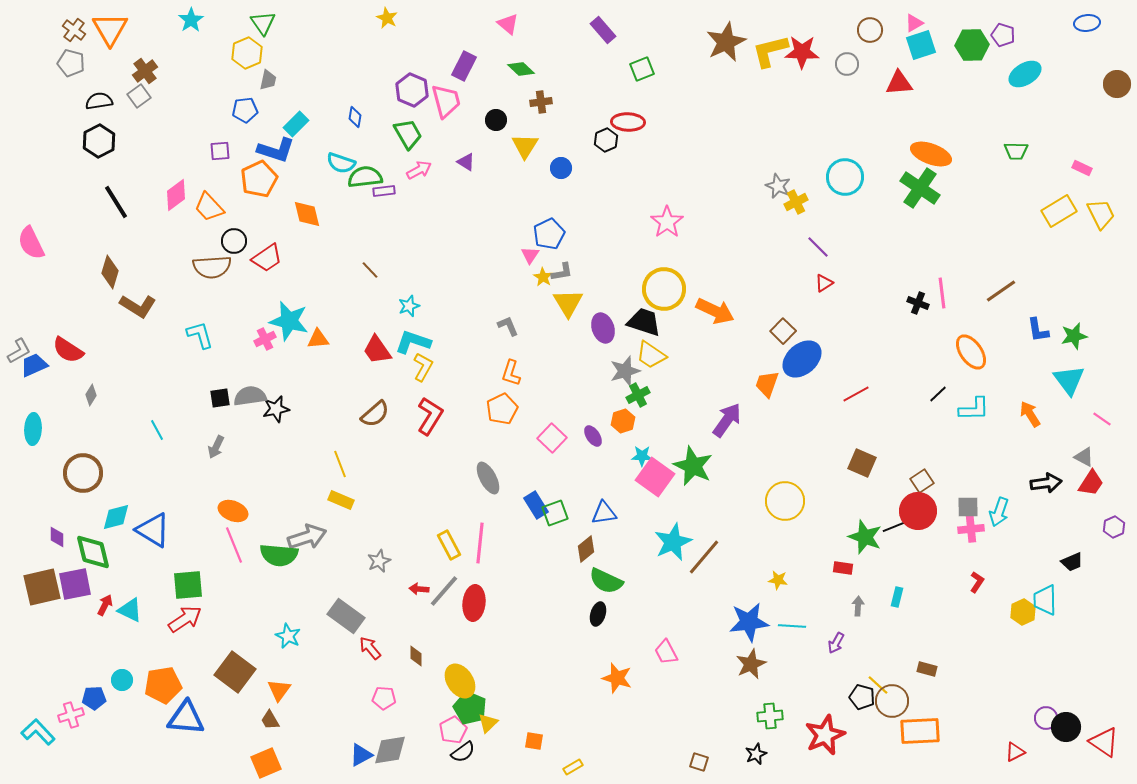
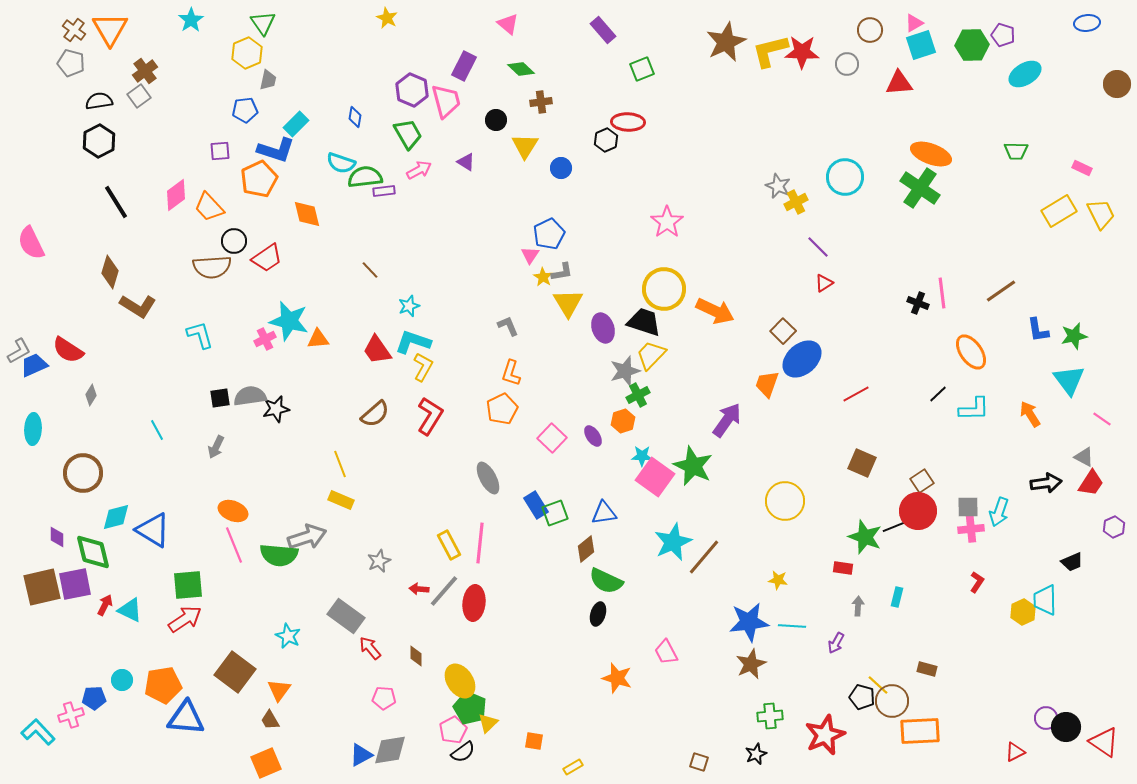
yellow trapezoid at (651, 355): rotated 100 degrees clockwise
